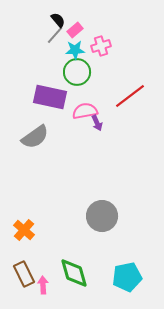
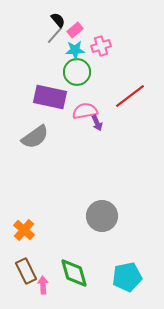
brown rectangle: moved 2 px right, 3 px up
